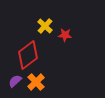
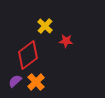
red star: moved 1 px right, 6 px down
